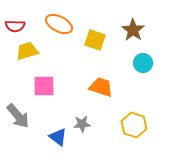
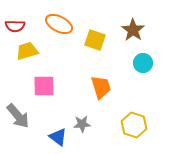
orange trapezoid: rotated 55 degrees clockwise
